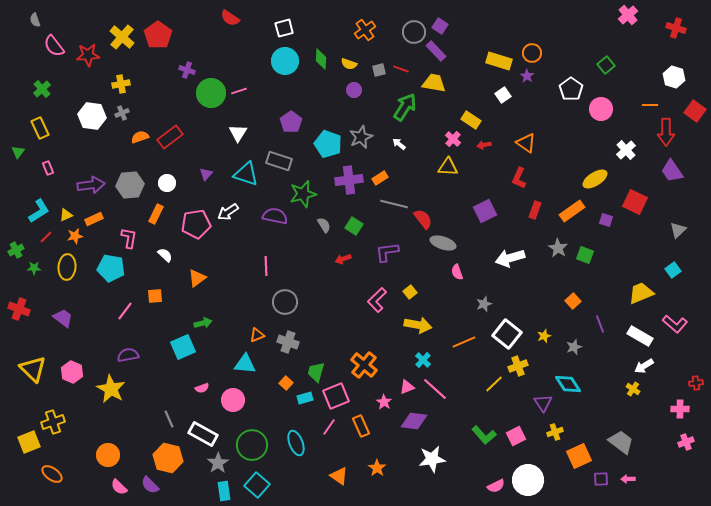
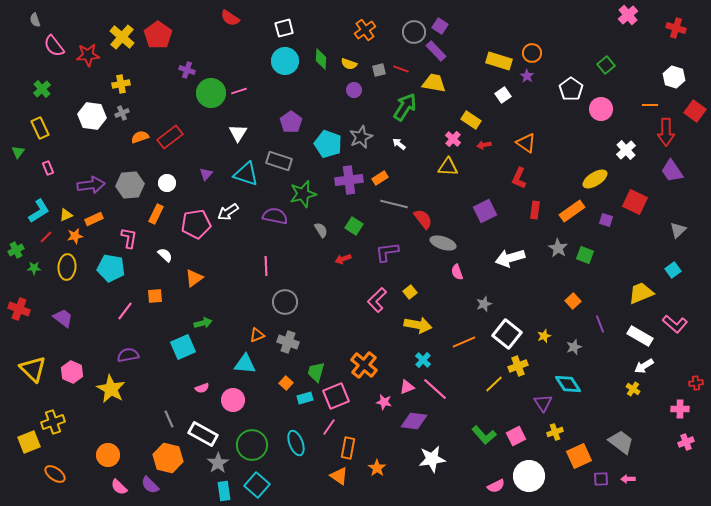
red rectangle at (535, 210): rotated 12 degrees counterclockwise
gray semicircle at (324, 225): moved 3 px left, 5 px down
orange triangle at (197, 278): moved 3 px left
pink star at (384, 402): rotated 21 degrees counterclockwise
orange rectangle at (361, 426): moved 13 px left, 22 px down; rotated 35 degrees clockwise
orange ellipse at (52, 474): moved 3 px right
white circle at (528, 480): moved 1 px right, 4 px up
